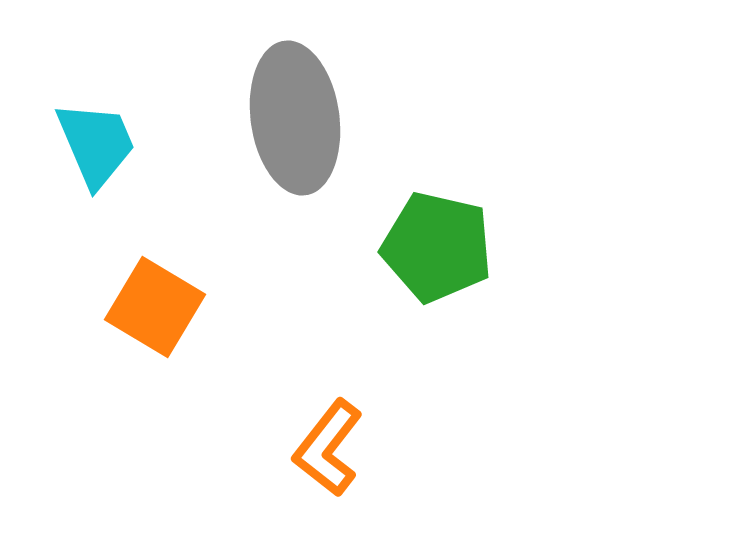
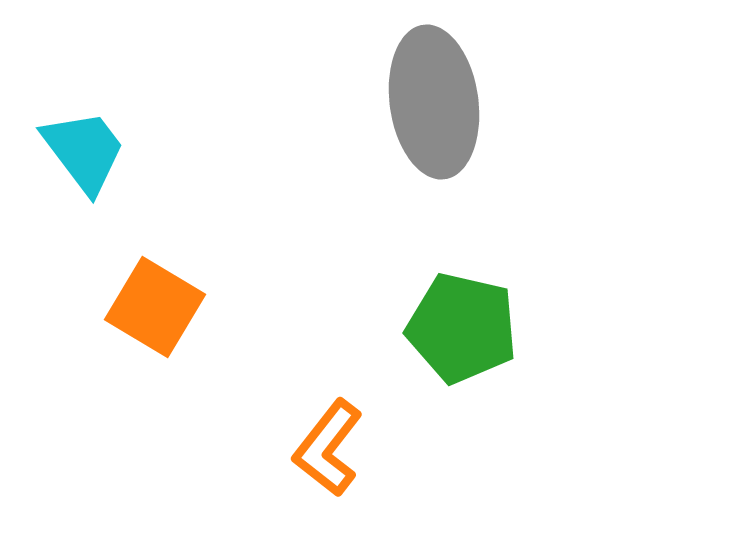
gray ellipse: moved 139 px right, 16 px up
cyan trapezoid: moved 12 px left, 7 px down; rotated 14 degrees counterclockwise
green pentagon: moved 25 px right, 81 px down
